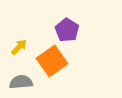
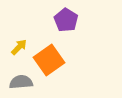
purple pentagon: moved 1 px left, 10 px up
orange square: moved 3 px left, 1 px up
